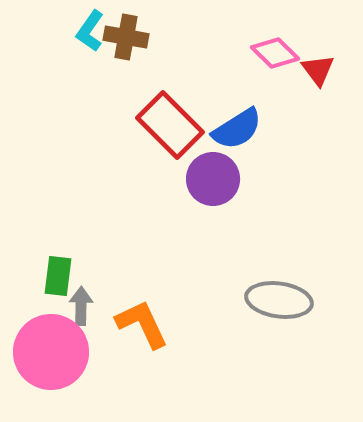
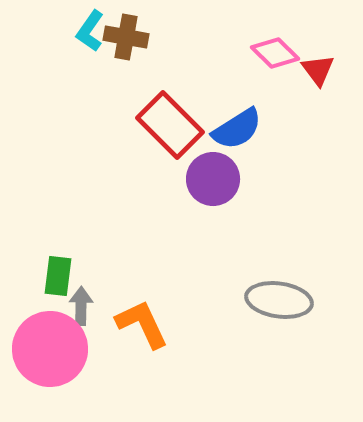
pink circle: moved 1 px left, 3 px up
